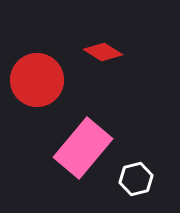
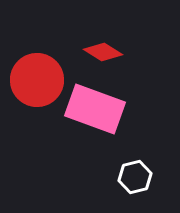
pink rectangle: moved 12 px right, 39 px up; rotated 70 degrees clockwise
white hexagon: moved 1 px left, 2 px up
